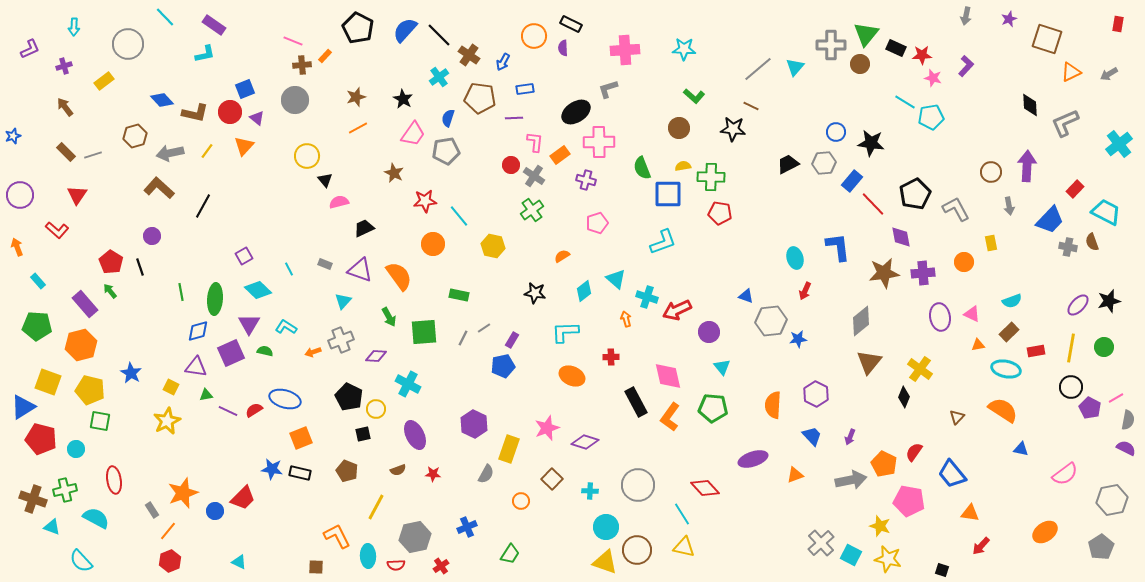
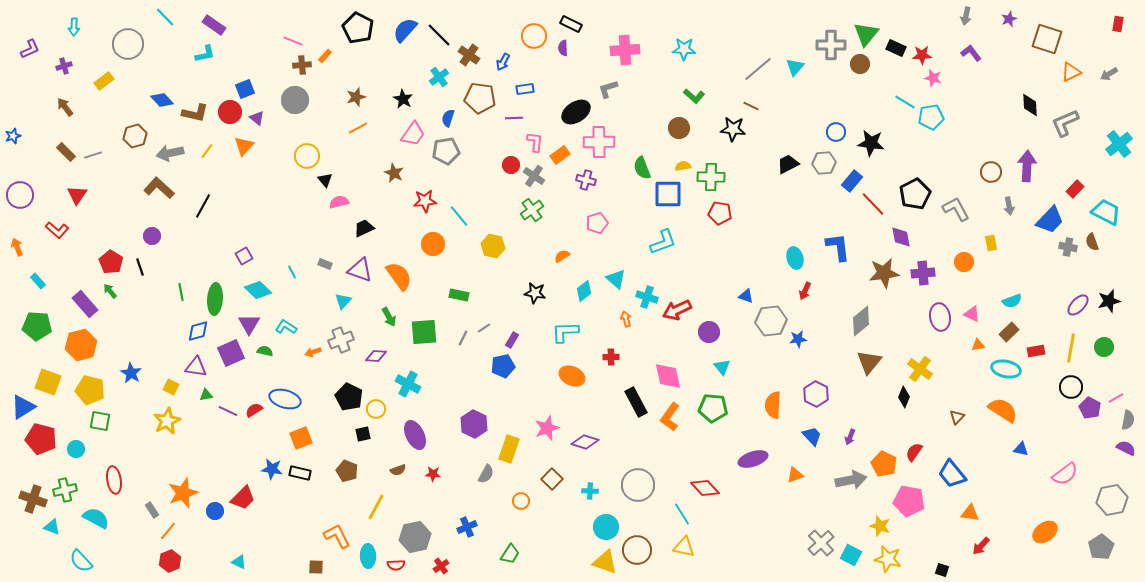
purple L-shape at (966, 66): moved 5 px right, 13 px up; rotated 80 degrees counterclockwise
cyan line at (289, 269): moved 3 px right, 3 px down
